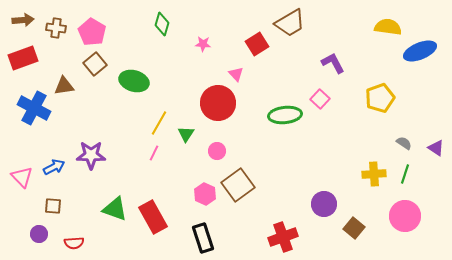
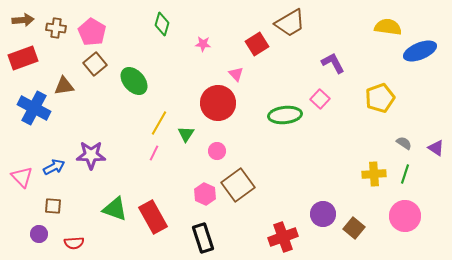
green ellipse at (134, 81): rotated 32 degrees clockwise
purple circle at (324, 204): moved 1 px left, 10 px down
